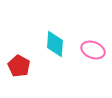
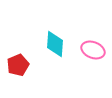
red pentagon: moved 1 px left, 1 px up; rotated 20 degrees clockwise
